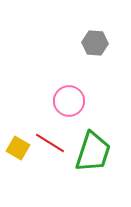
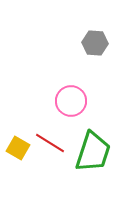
pink circle: moved 2 px right
